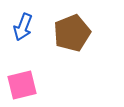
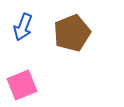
pink square: rotated 8 degrees counterclockwise
